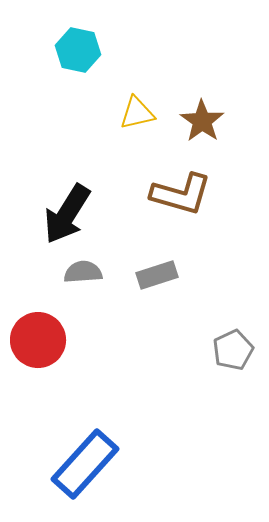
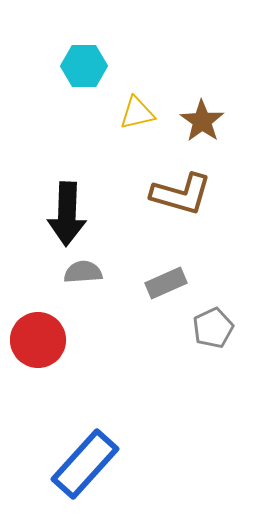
cyan hexagon: moved 6 px right, 16 px down; rotated 12 degrees counterclockwise
black arrow: rotated 30 degrees counterclockwise
gray rectangle: moved 9 px right, 8 px down; rotated 6 degrees counterclockwise
gray pentagon: moved 20 px left, 22 px up
